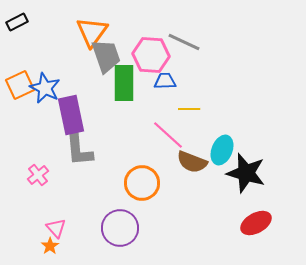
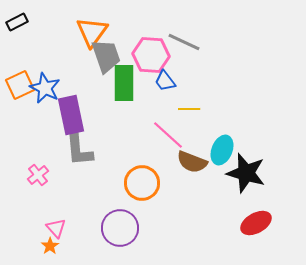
blue trapezoid: rotated 125 degrees counterclockwise
